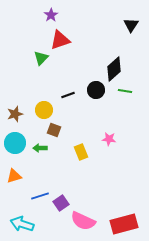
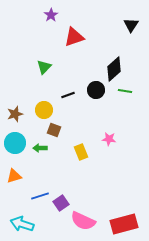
red triangle: moved 14 px right, 3 px up
green triangle: moved 3 px right, 9 px down
